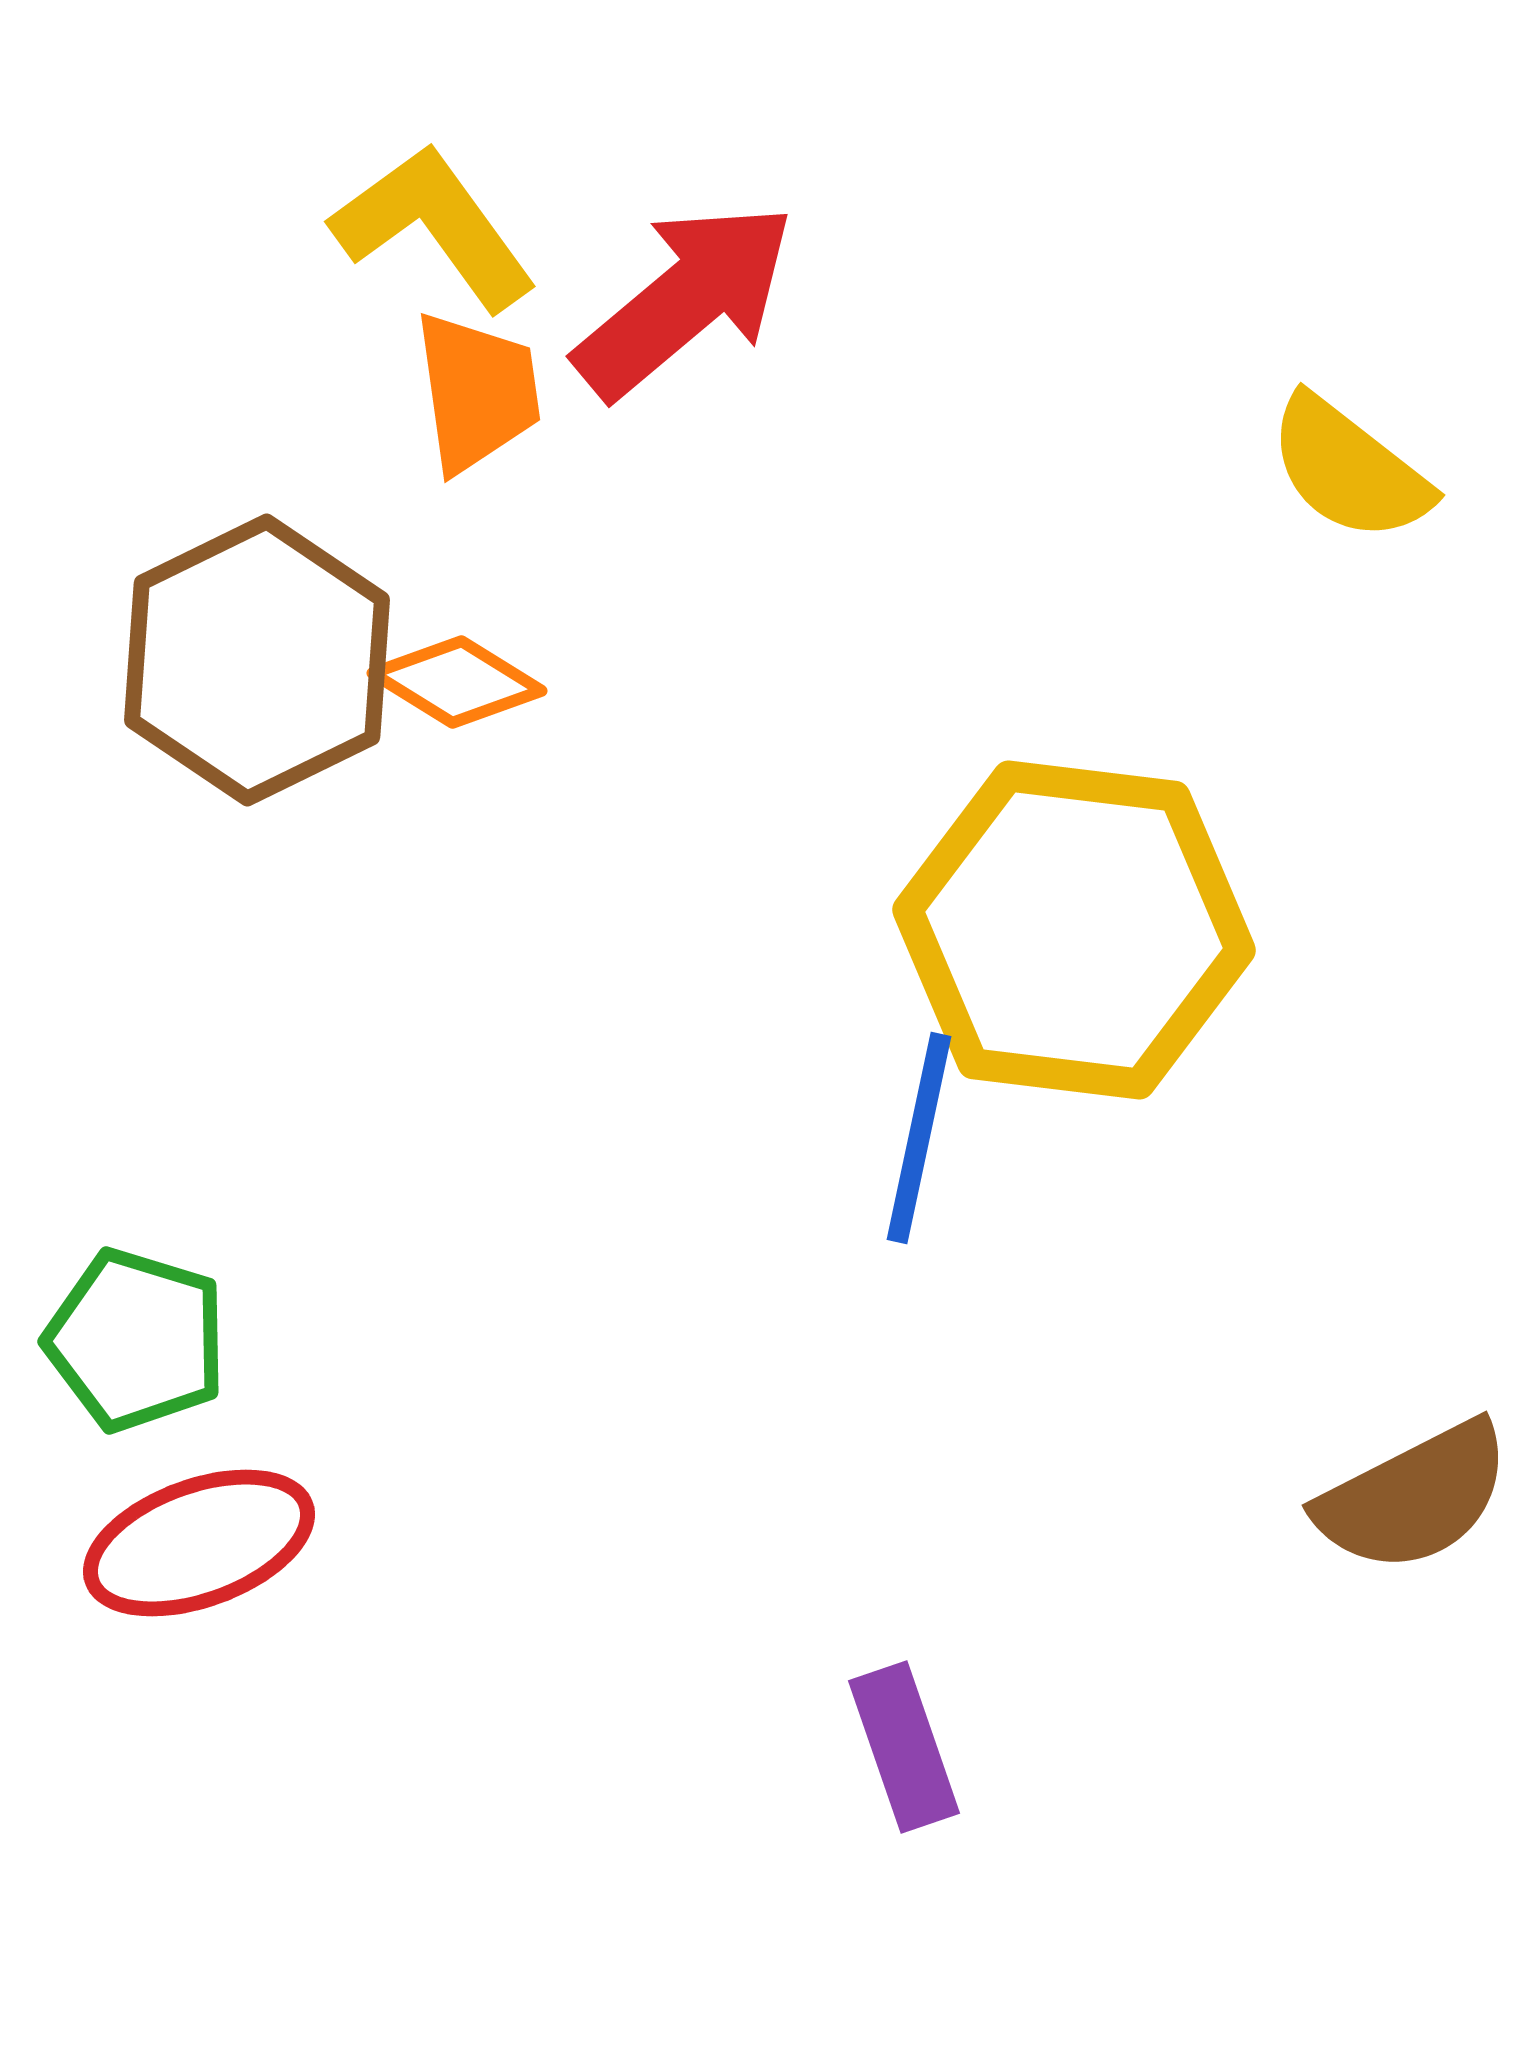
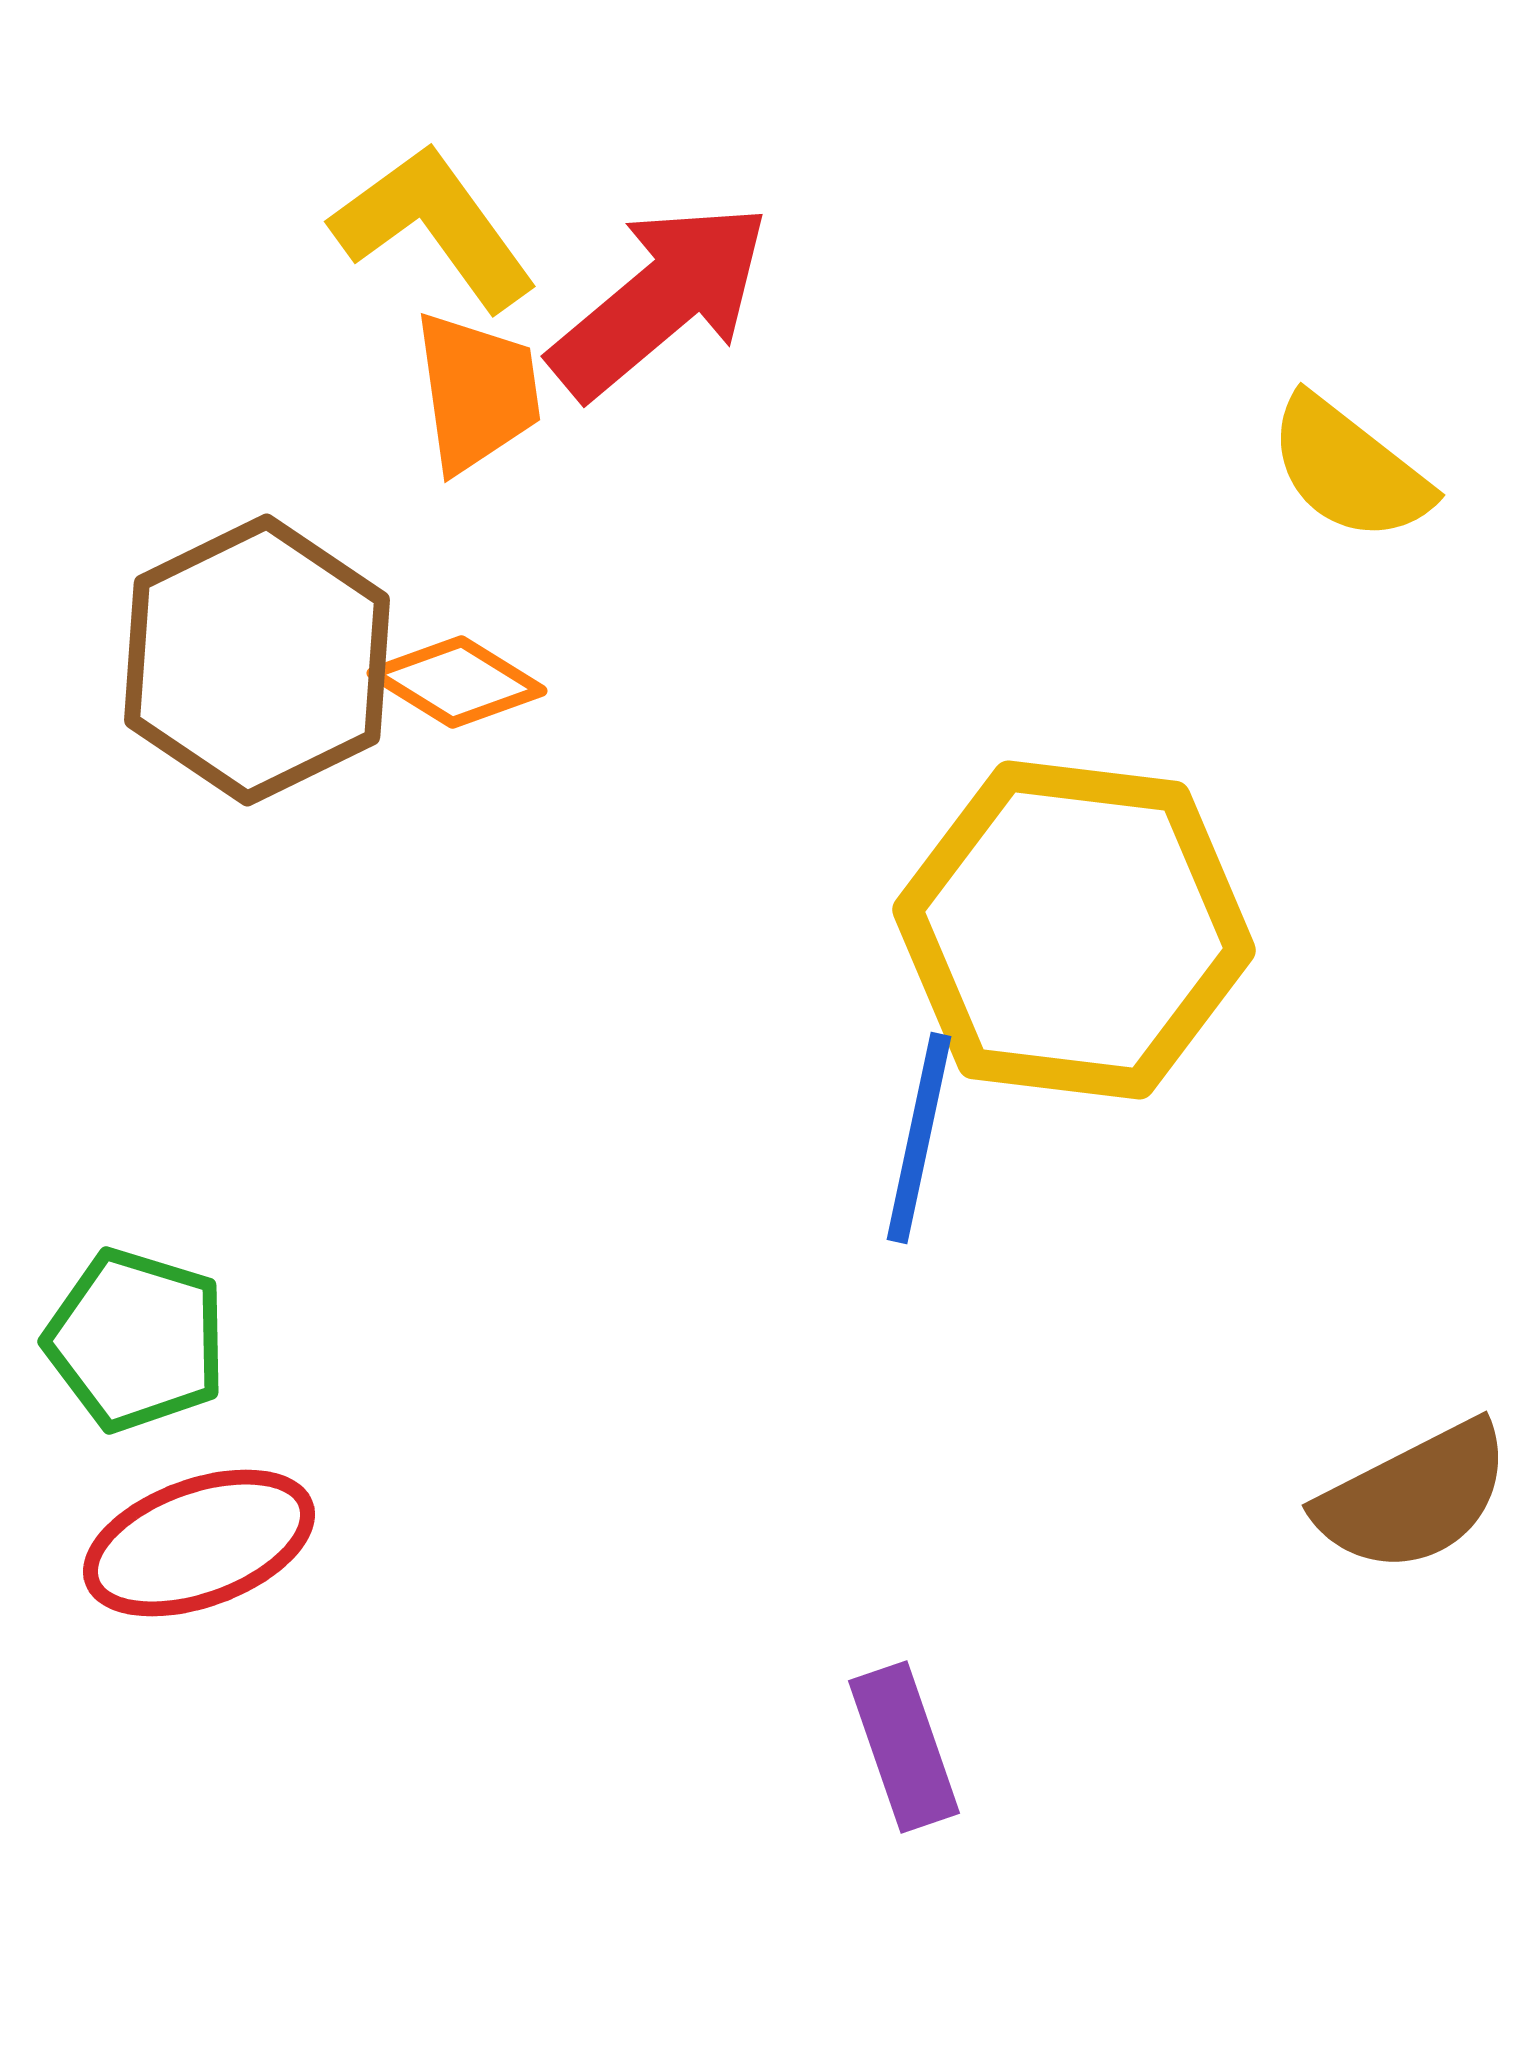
red arrow: moved 25 px left
